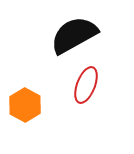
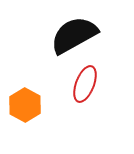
red ellipse: moved 1 px left, 1 px up
